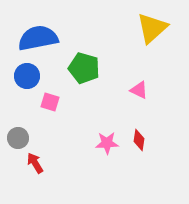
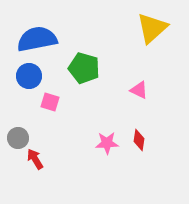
blue semicircle: moved 1 px left, 1 px down
blue circle: moved 2 px right
red arrow: moved 4 px up
